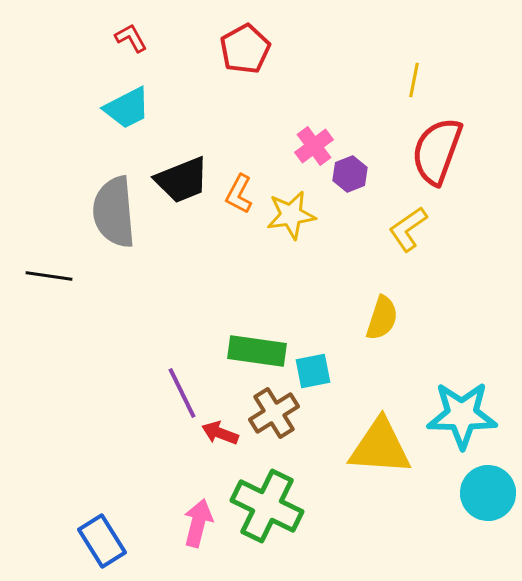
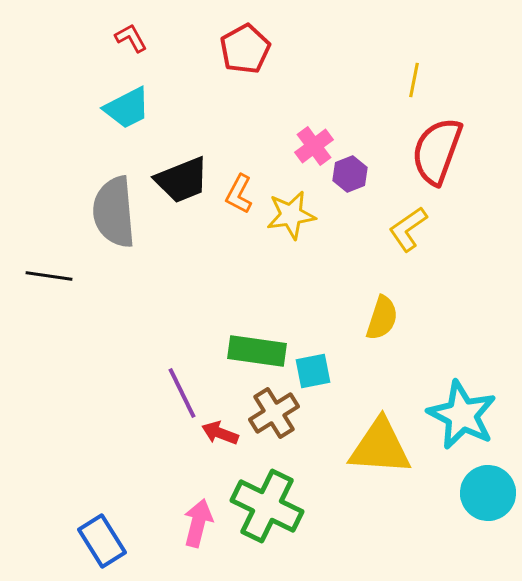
cyan star: rotated 26 degrees clockwise
